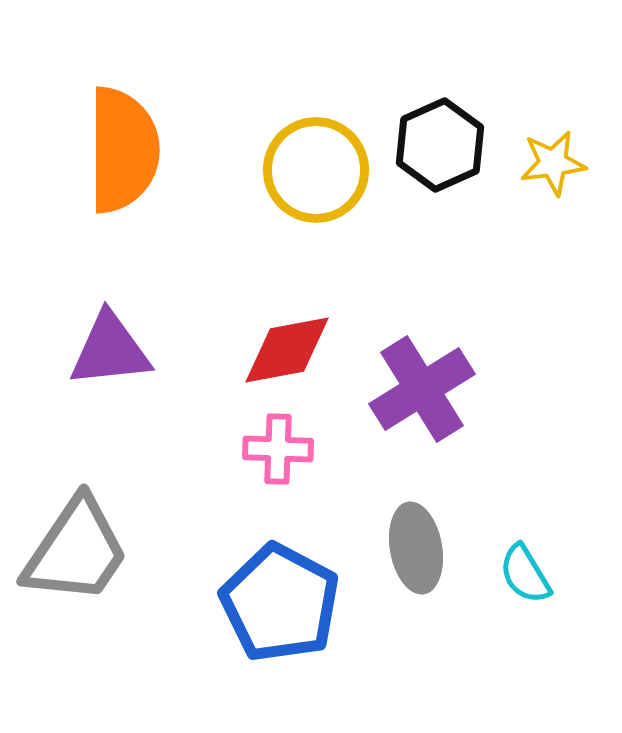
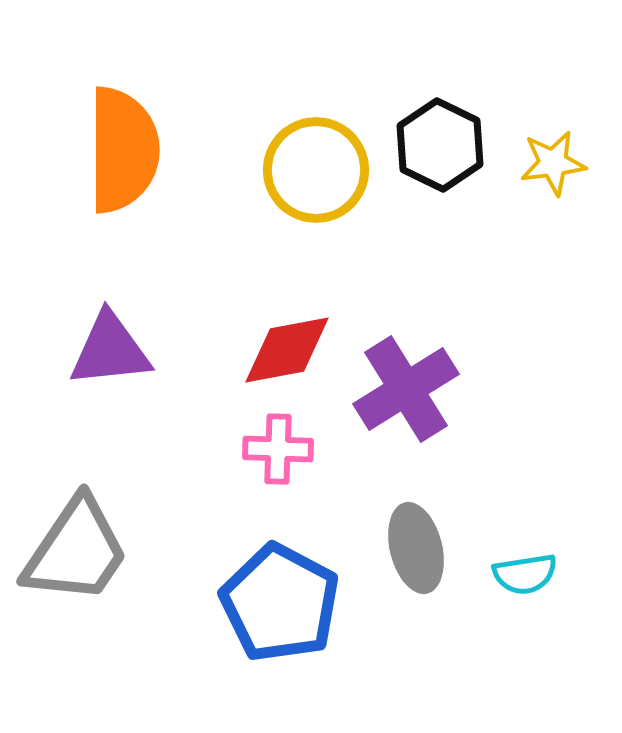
black hexagon: rotated 10 degrees counterclockwise
purple cross: moved 16 px left
gray ellipse: rotated 4 degrees counterclockwise
cyan semicircle: rotated 68 degrees counterclockwise
